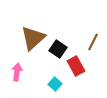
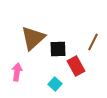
black square: rotated 36 degrees counterclockwise
